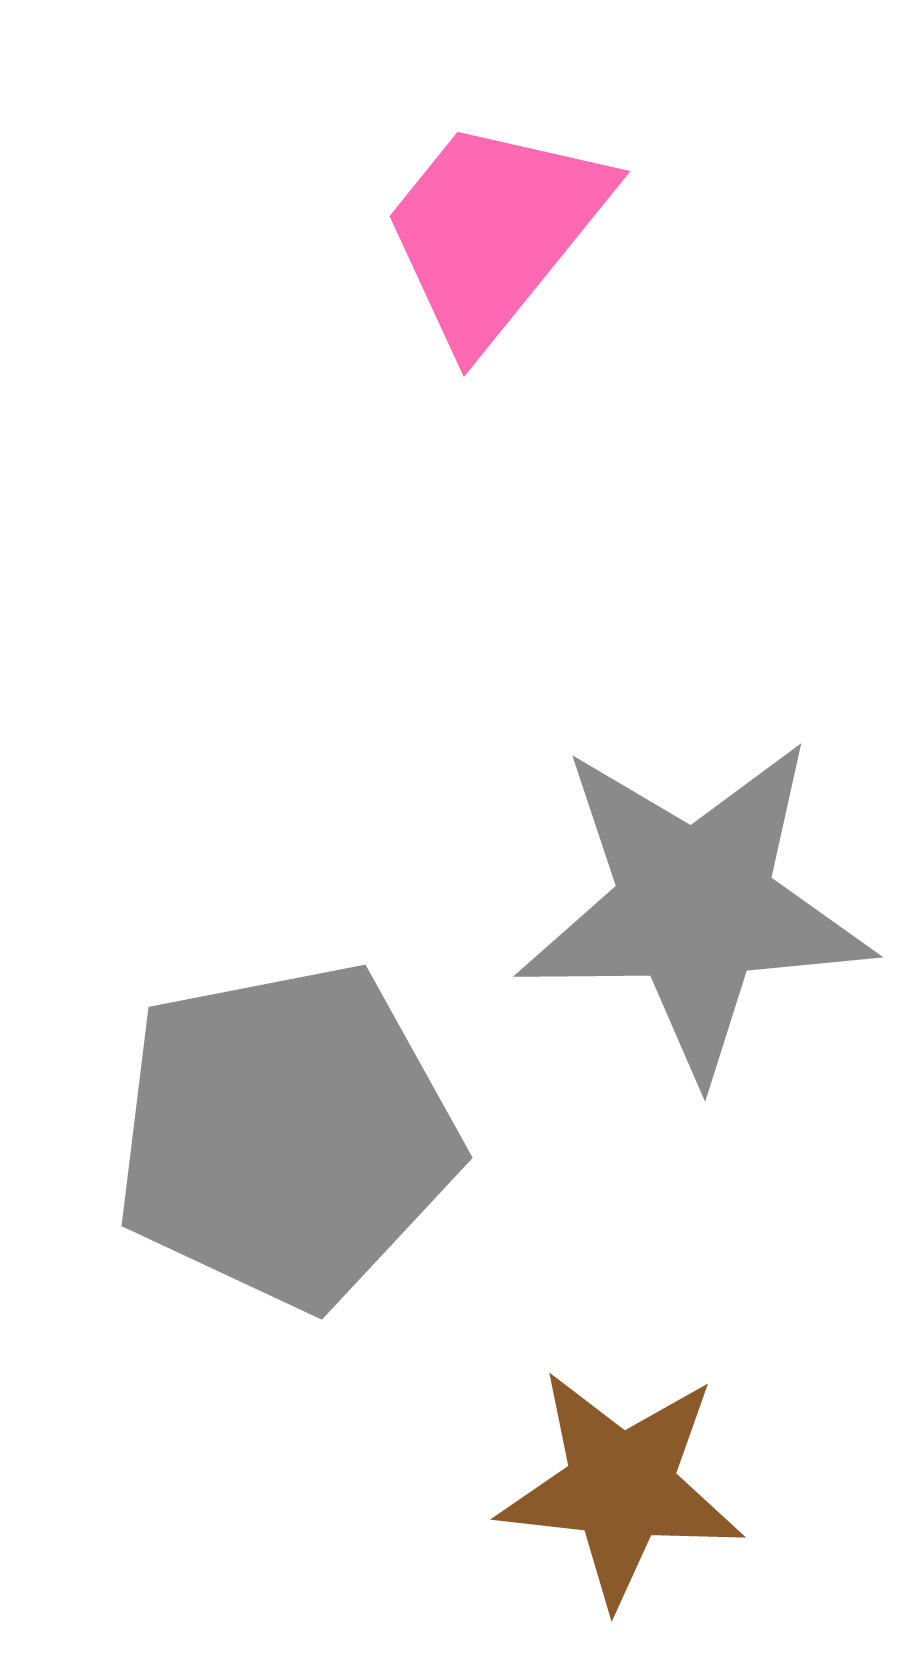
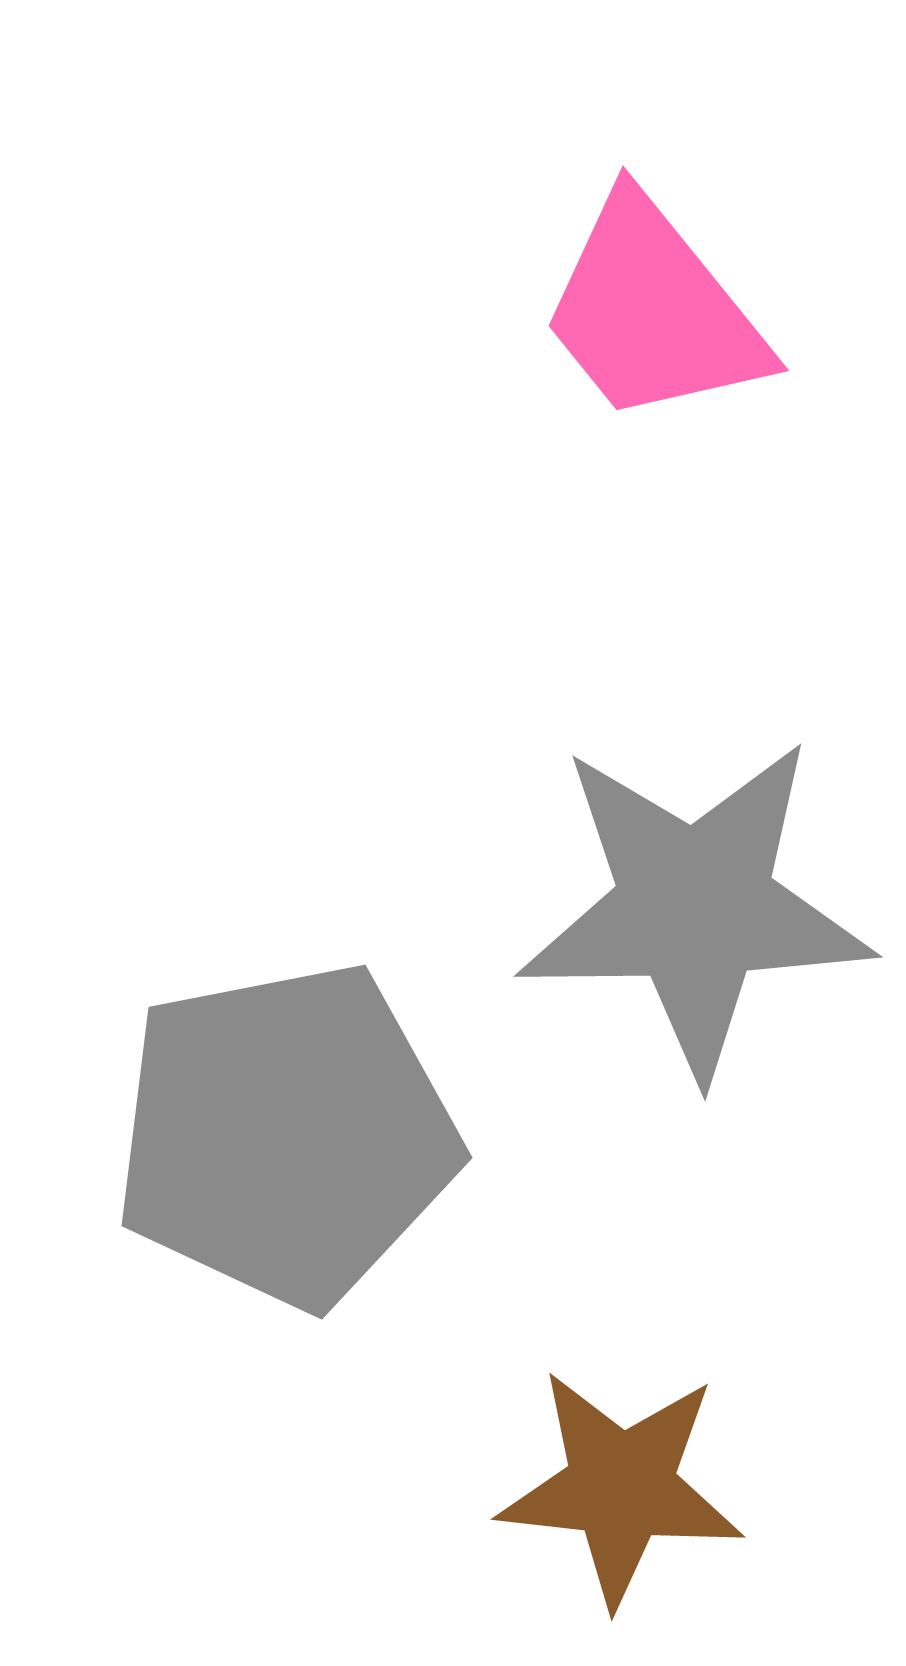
pink trapezoid: moved 159 px right, 80 px down; rotated 78 degrees counterclockwise
